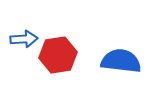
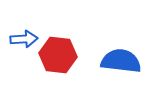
red hexagon: rotated 15 degrees clockwise
